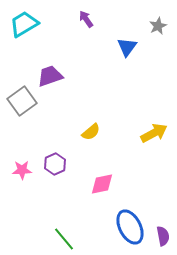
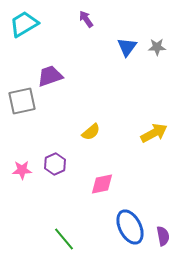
gray star: moved 1 px left, 21 px down; rotated 24 degrees clockwise
gray square: rotated 24 degrees clockwise
